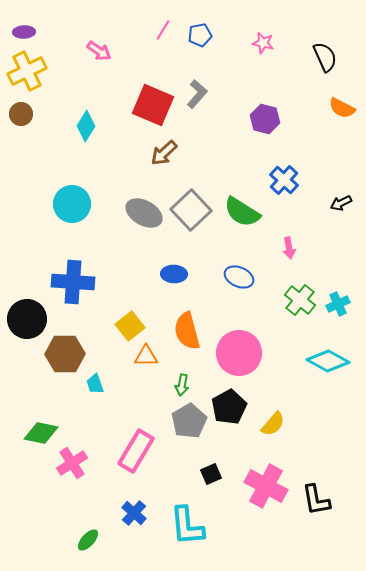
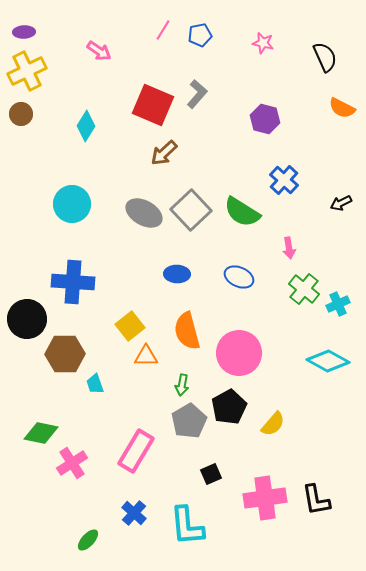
blue ellipse at (174, 274): moved 3 px right
green cross at (300, 300): moved 4 px right, 11 px up
pink cross at (266, 486): moved 1 px left, 12 px down; rotated 36 degrees counterclockwise
